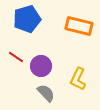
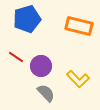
yellow L-shape: rotated 70 degrees counterclockwise
